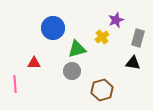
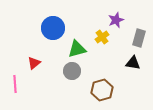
gray rectangle: moved 1 px right
red triangle: rotated 40 degrees counterclockwise
